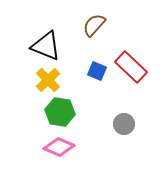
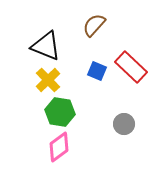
pink diamond: rotated 60 degrees counterclockwise
